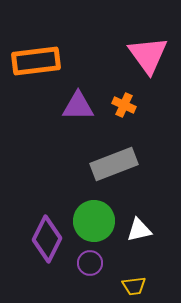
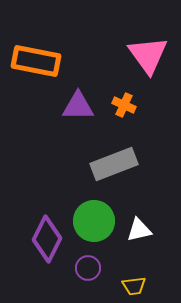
orange rectangle: rotated 18 degrees clockwise
purple circle: moved 2 px left, 5 px down
